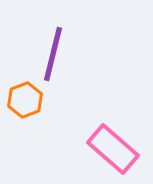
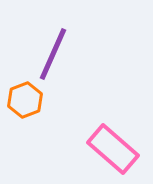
purple line: rotated 10 degrees clockwise
